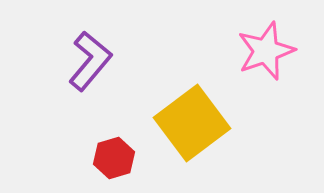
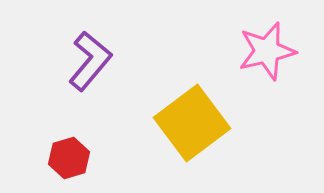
pink star: moved 1 px right; rotated 6 degrees clockwise
red hexagon: moved 45 px left
